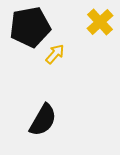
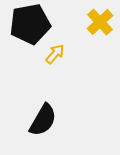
black pentagon: moved 3 px up
